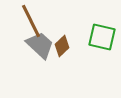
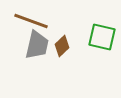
brown line: rotated 44 degrees counterclockwise
gray trapezoid: moved 3 px left; rotated 60 degrees clockwise
